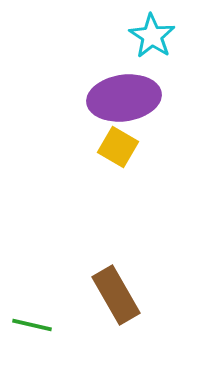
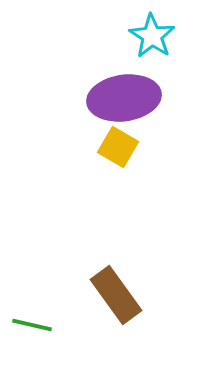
brown rectangle: rotated 6 degrees counterclockwise
